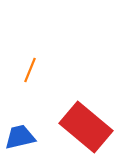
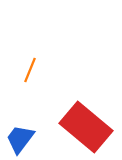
blue trapezoid: moved 2 px down; rotated 40 degrees counterclockwise
